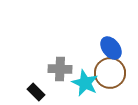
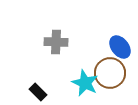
blue ellipse: moved 9 px right, 1 px up
gray cross: moved 4 px left, 27 px up
black rectangle: moved 2 px right
